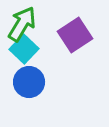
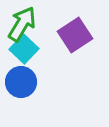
blue circle: moved 8 px left
